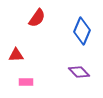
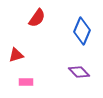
red triangle: rotated 14 degrees counterclockwise
